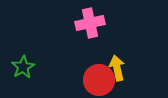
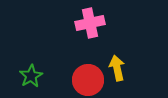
green star: moved 8 px right, 9 px down
red circle: moved 11 px left
